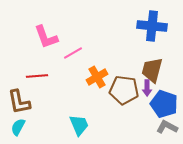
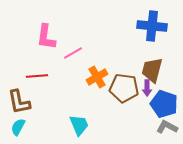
pink L-shape: rotated 28 degrees clockwise
brown pentagon: moved 2 px up
